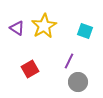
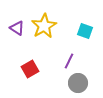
gray circle: moved 1 px down
